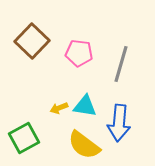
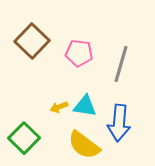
yellow arrow: moved 1 px up
green square: rotated 16 degrees counterclockwise
